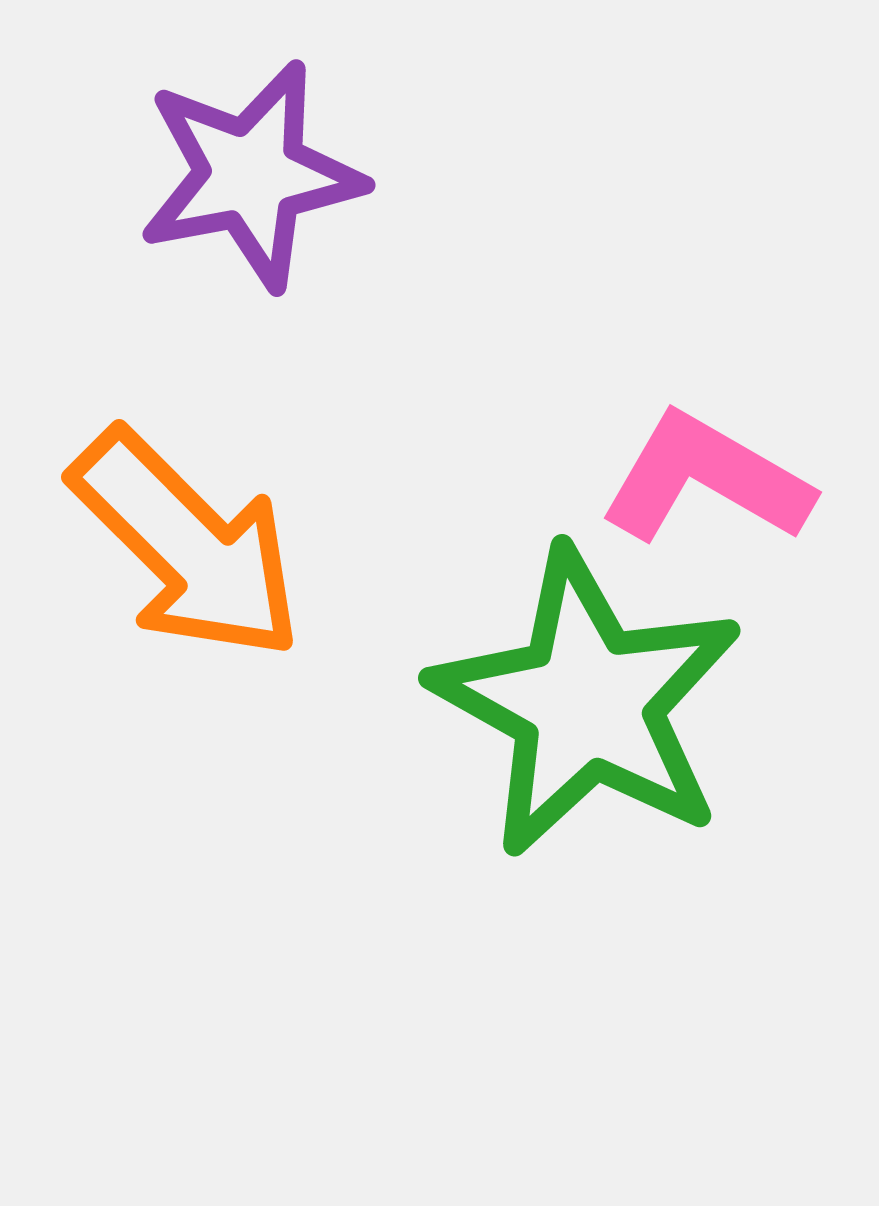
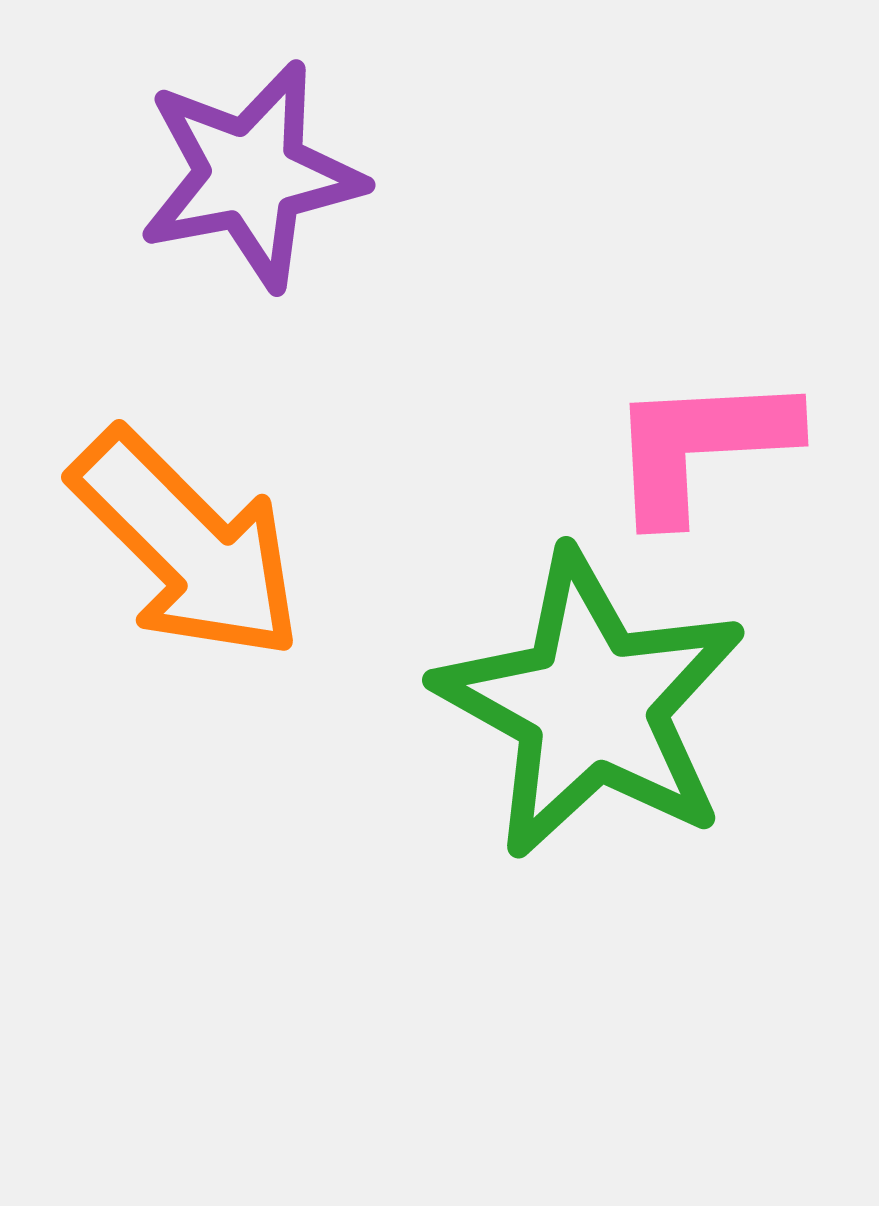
pink L-shape: moved 5 px left, 33 px up; rotated 33 degrees counterclockwise
green star: moved 4 px right, 2 px down
